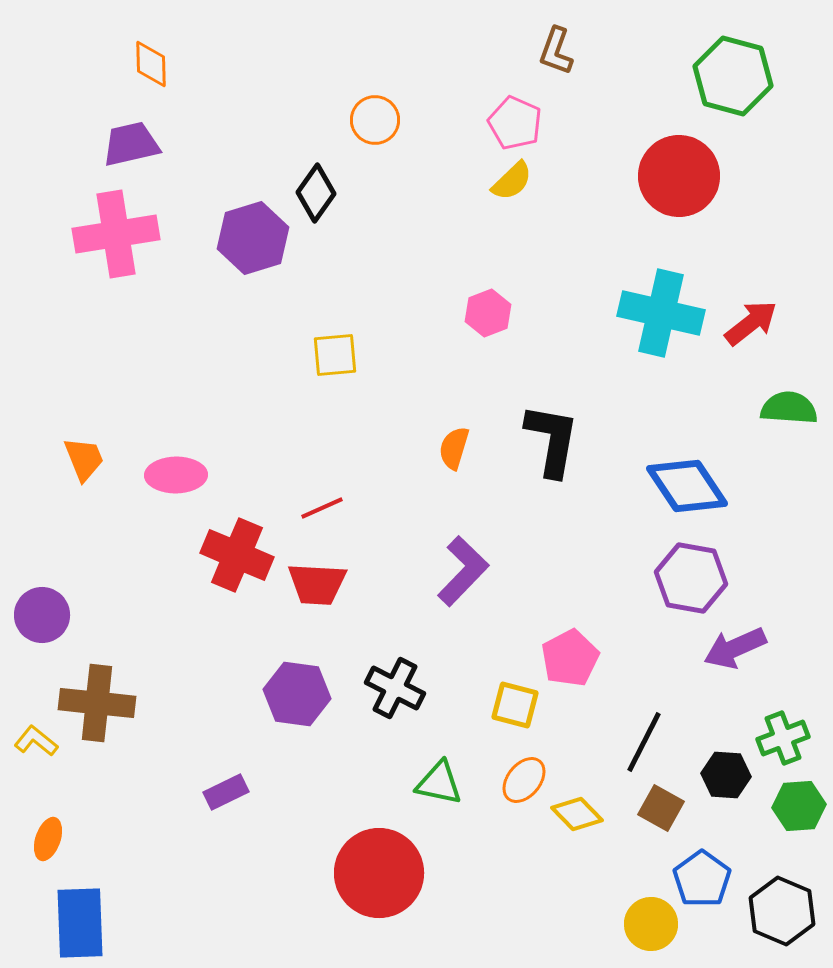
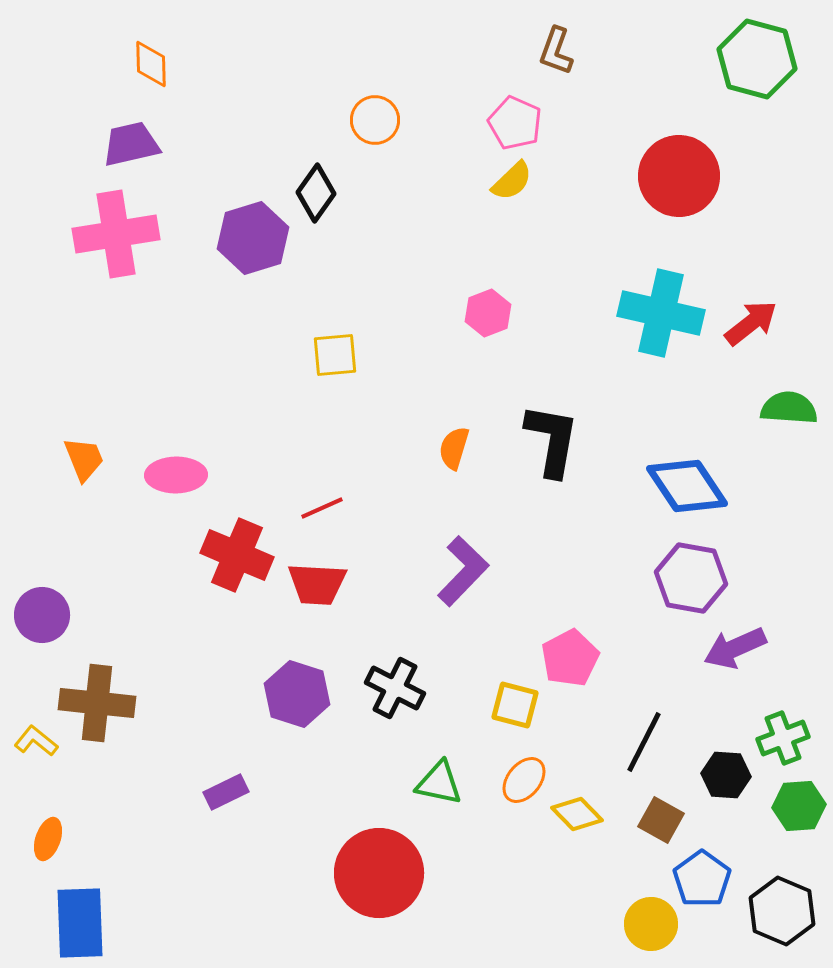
green hexagon at (733, 76): moved 24 px right, 17 px up
purple hexagon at (297, 694): rotated 10 degrees clockwise
brown square at (661, 808): moved 12 px down
